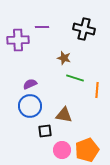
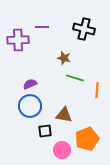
orange pentagon: moved 11 px up
